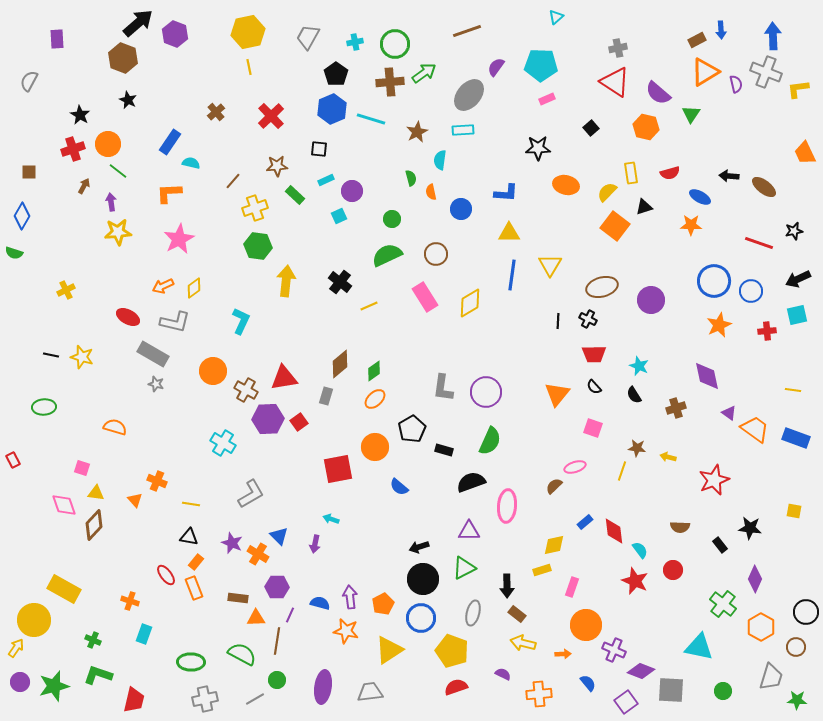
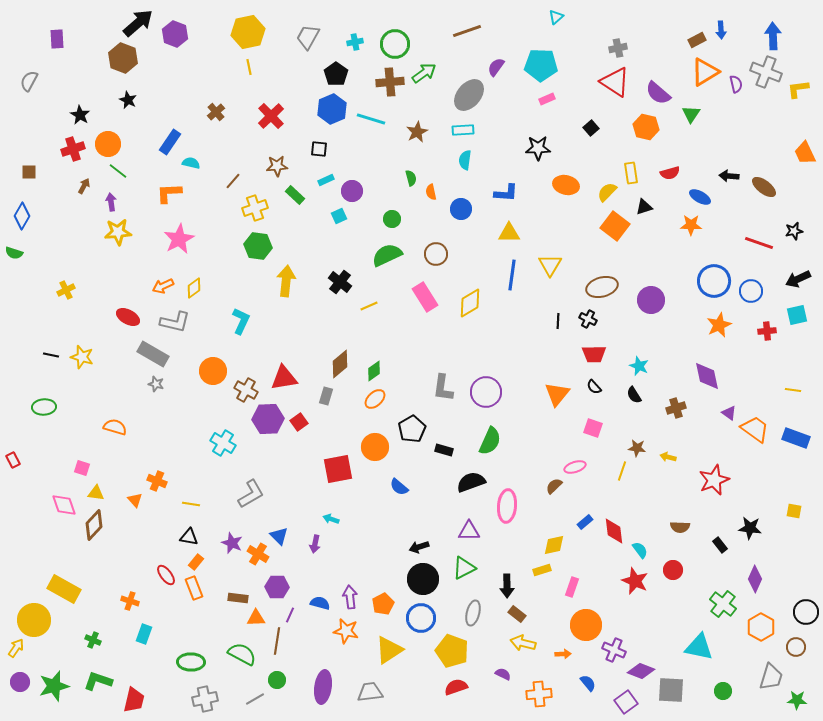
cyan semicircle at (440, 160): moved 25 px right
green L-shape at (98, 675): moved 6 px down
